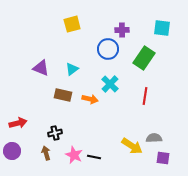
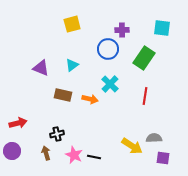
cyan triangle: moved 4 px up
black cross: moved 2 px right, 1 px down
